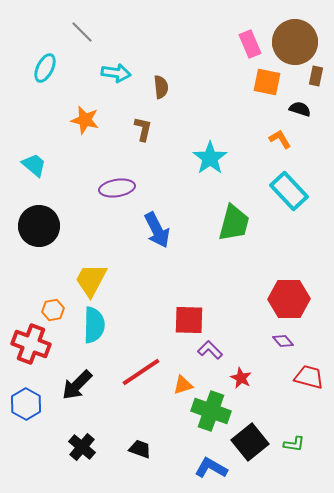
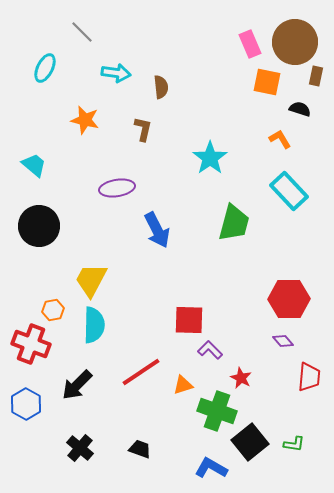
red trapezoid: rotated 80 degrees clockwise
green cross: moved 6 px right
black cross: moved 2 px left, 1 px down
